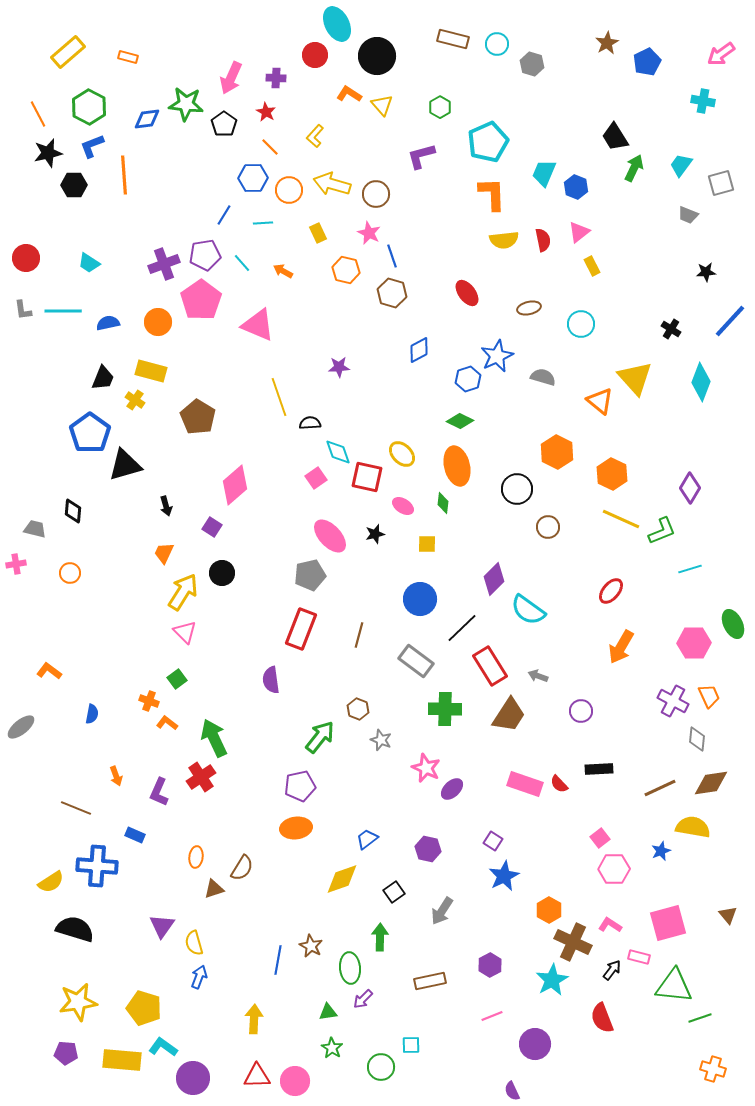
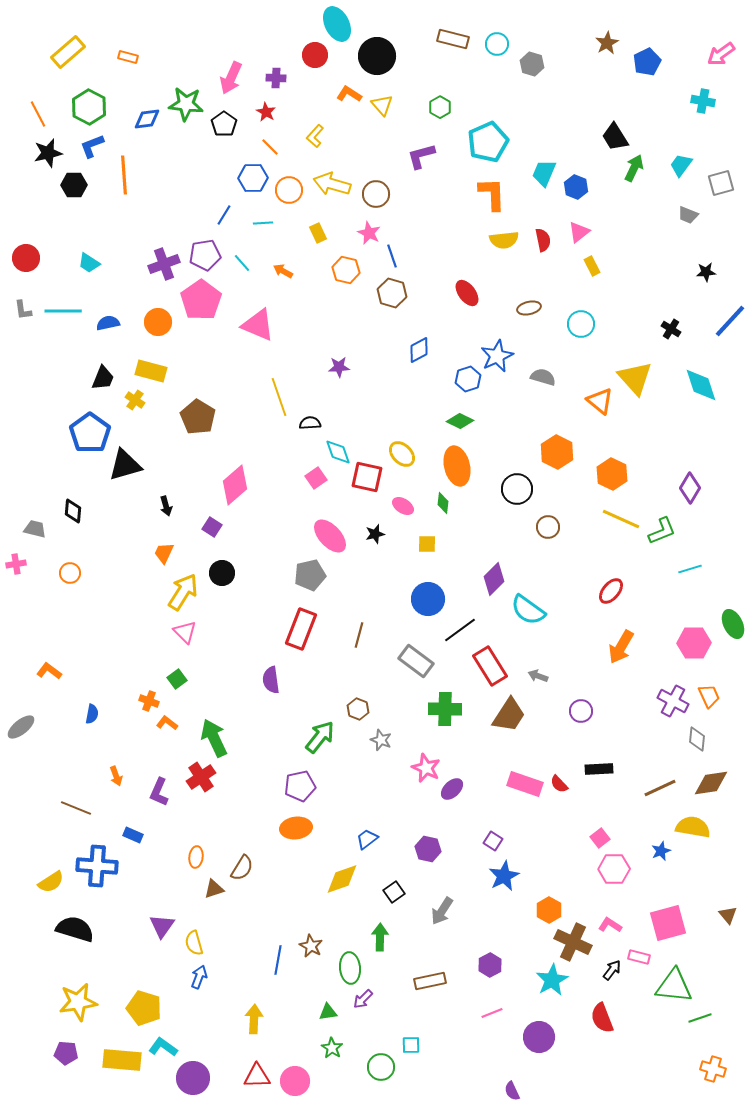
cyan diamond at (701, 382): moved 3 px down; rotated 39 degrees counterclockwise
blue circle at (420, 599): moved 8 px right
black line at (462, 628): moved 2 px left, 2 px down; rotated 8 degrees clockwise
blue rectangle at (135, 835): moved 2 px left
pink line at (492, 1016): moved 3 px up
purple circle at (535, 1044): moved 4 px right, 7 px up
